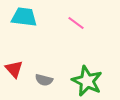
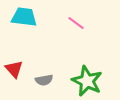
gray semicircle: rotated 24 degrees counterclockwise
